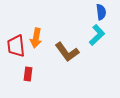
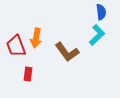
red trapezoid: rotated 15 degrees counterclockwise
